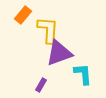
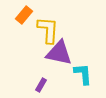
orange rectangle: moved 1 px right
purple triangle: rotated 32 degrees clockwise
